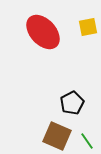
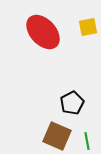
green line: rotated 24 degrees clockwise
